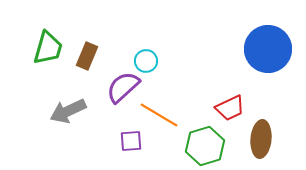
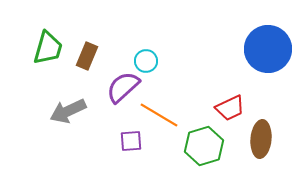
green hexagon: moved 1 px left
